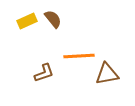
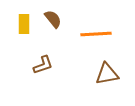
yellow rectangle: moved 3 px left, 3 px down; rotated 66 degrees counterclockwise
orange line: moved 17 px right, 22 px up
brown L-shape: moved 1 px left, 8 px up
